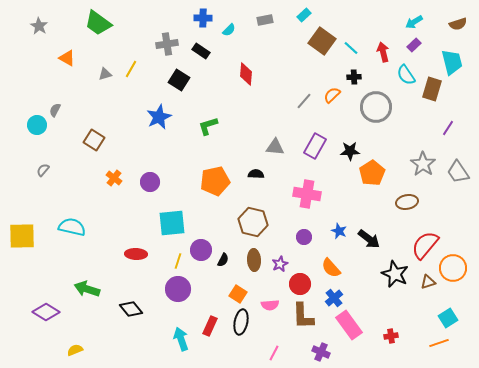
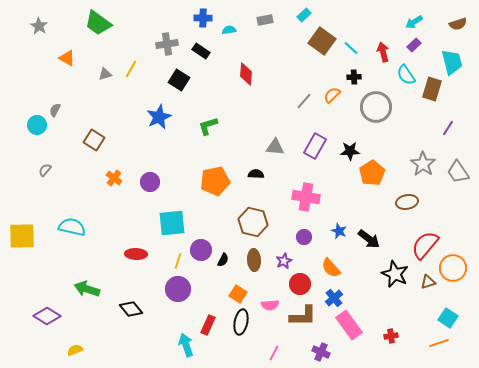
cyan semicircle at (229, 30): rotated 144 degrees counterclockwise
gray semicircle at (43, 170): moved 2 px right
pink cross at (307, 194): moved 1 px left, 3 px down
purple star at (280, 264): moved 4 px right, 3 px up
purple diamond at (46, 312): moved 1 px right, 4 px down
brown L-shape at (303, 316): rotated 88 degrees counterclockwise
cyan square at (448, 318): rotated 24 degrees counterclockwise
red rectangle at (210, 326): moved 2 px left, 1 px up
cyan arrow at (181, 339): moved 5 px right, 6 px down
